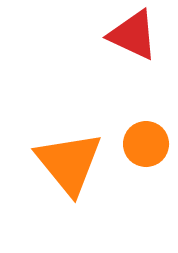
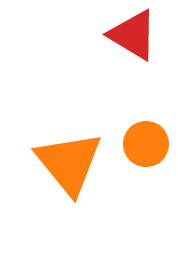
red triangle: rotated 6 degrees clockwise
